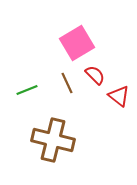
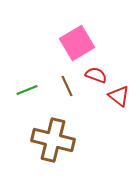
red semicircle: moved 1 px right; rotated 25 degrees counterclockwise
brown line: moved 3 px down
